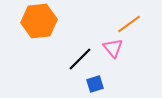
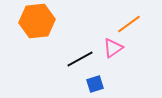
orange hexagon: moved 2 px left
pink triangle: rotated 35 degrees clockwise
black line: rotated 16 degrees clockwise
